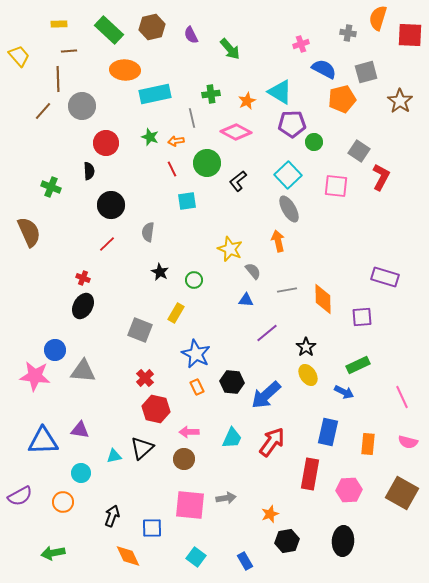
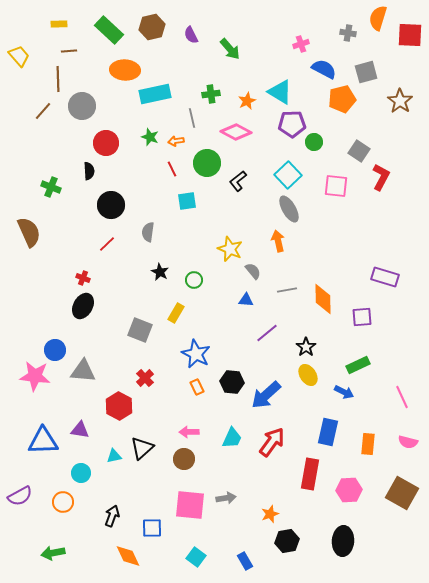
red hexagon at (156, 409): moved 37 px left, 3 px up; rotated 16 degrees clockwise
